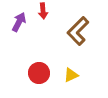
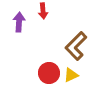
purple arrow: rotated 24 degrees counterclockwise
brown L-shape: moved 2 px left, 15 px down
red circle: moved 10 px right
